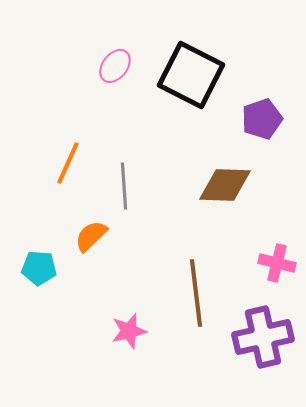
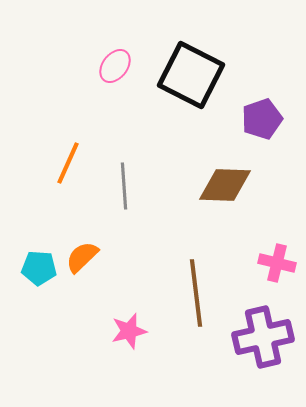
orange semicircle: moved 9 px left, 21 px down
